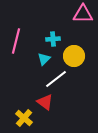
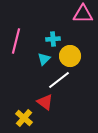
yellow circle: moved 4 px left
white line: moved 3 px right, 1 px down
